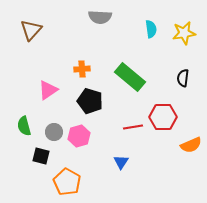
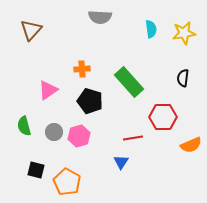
green rectangle: moved 1 px left, 5 px down; rotated 8 degrees clockwise
red line: moved 11 px down
black square: moved 5 px left, 14 px down
